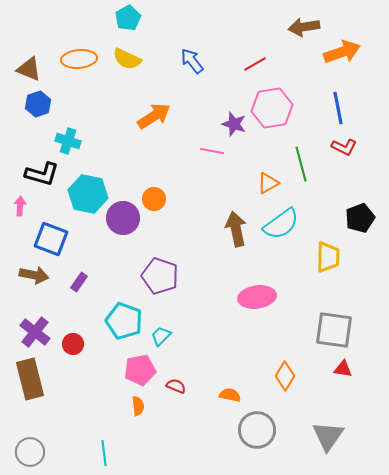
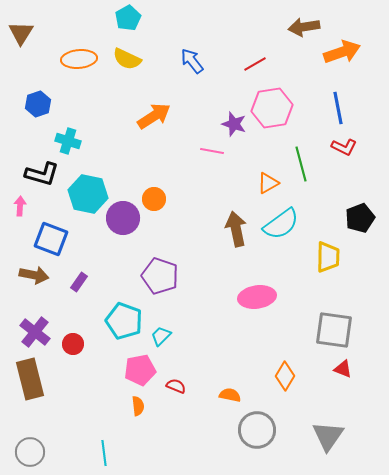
brown triangle at (29, 69): moved 8 px left, 36 px up; rotated 40 degrees clockwise
red triangle at (343, 369): rotated 12 degrees clockwise
